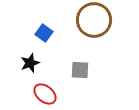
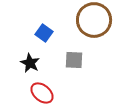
black star: rotated 24 degrees counterclockwise
gray square: moved 6 px left, 10 px up
red ellipse: moved 3 px left, 1 px up
